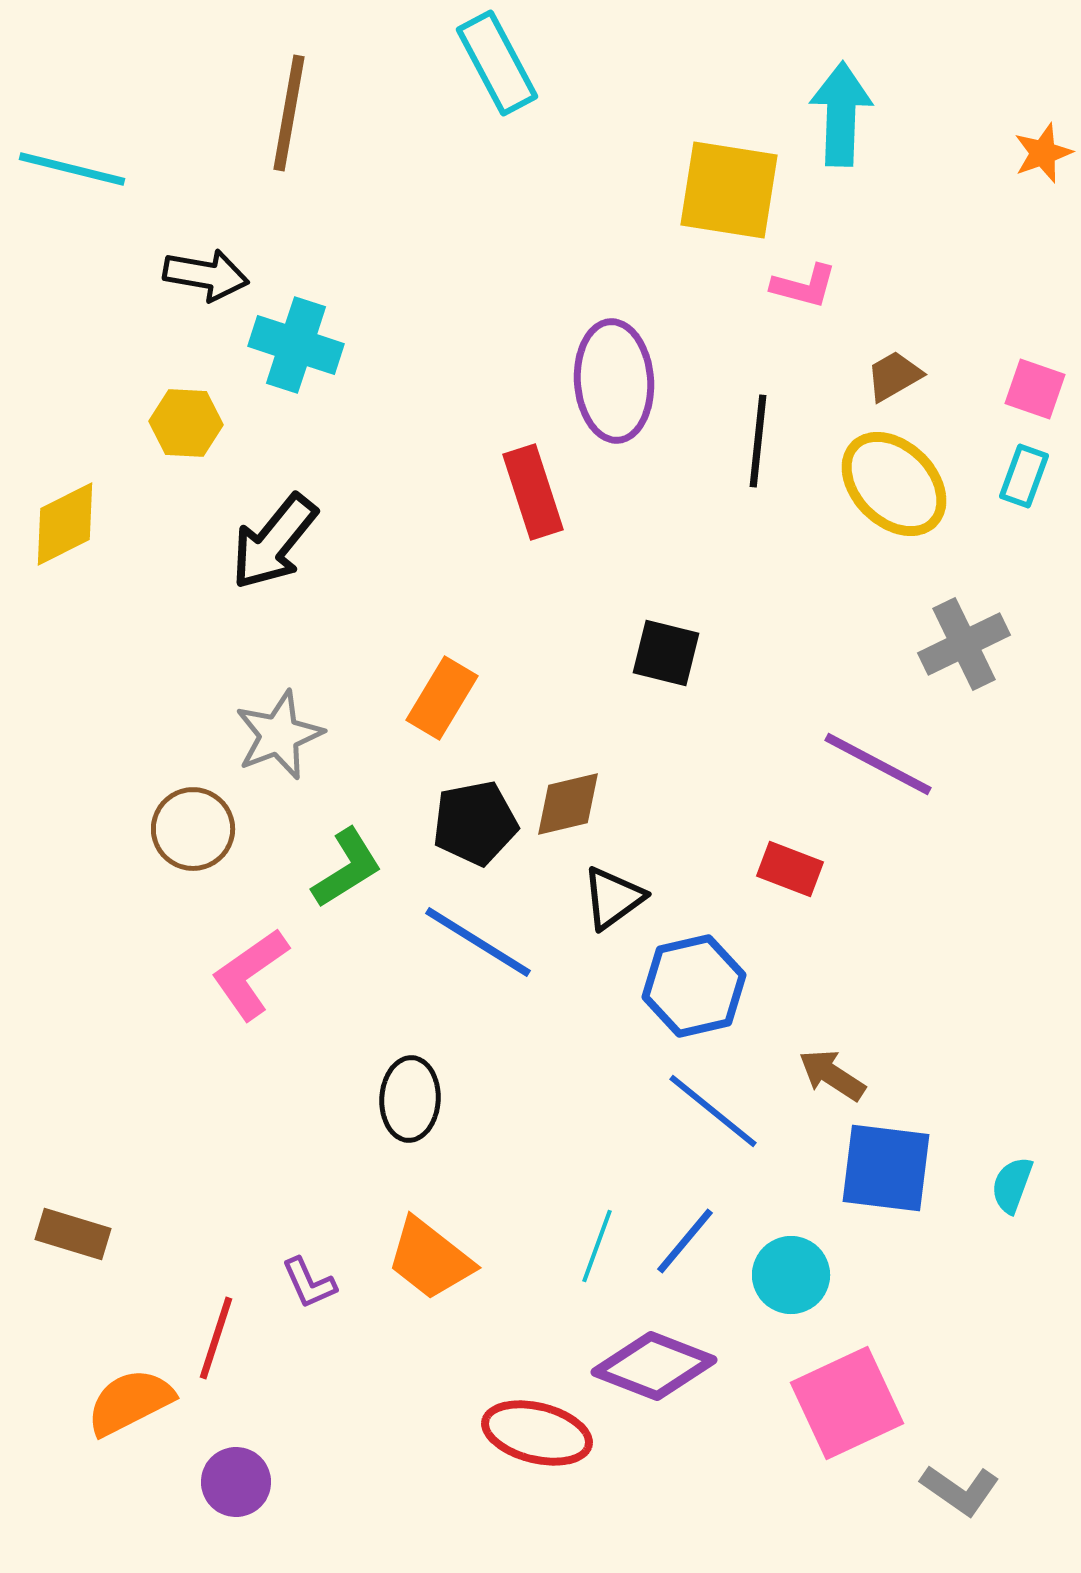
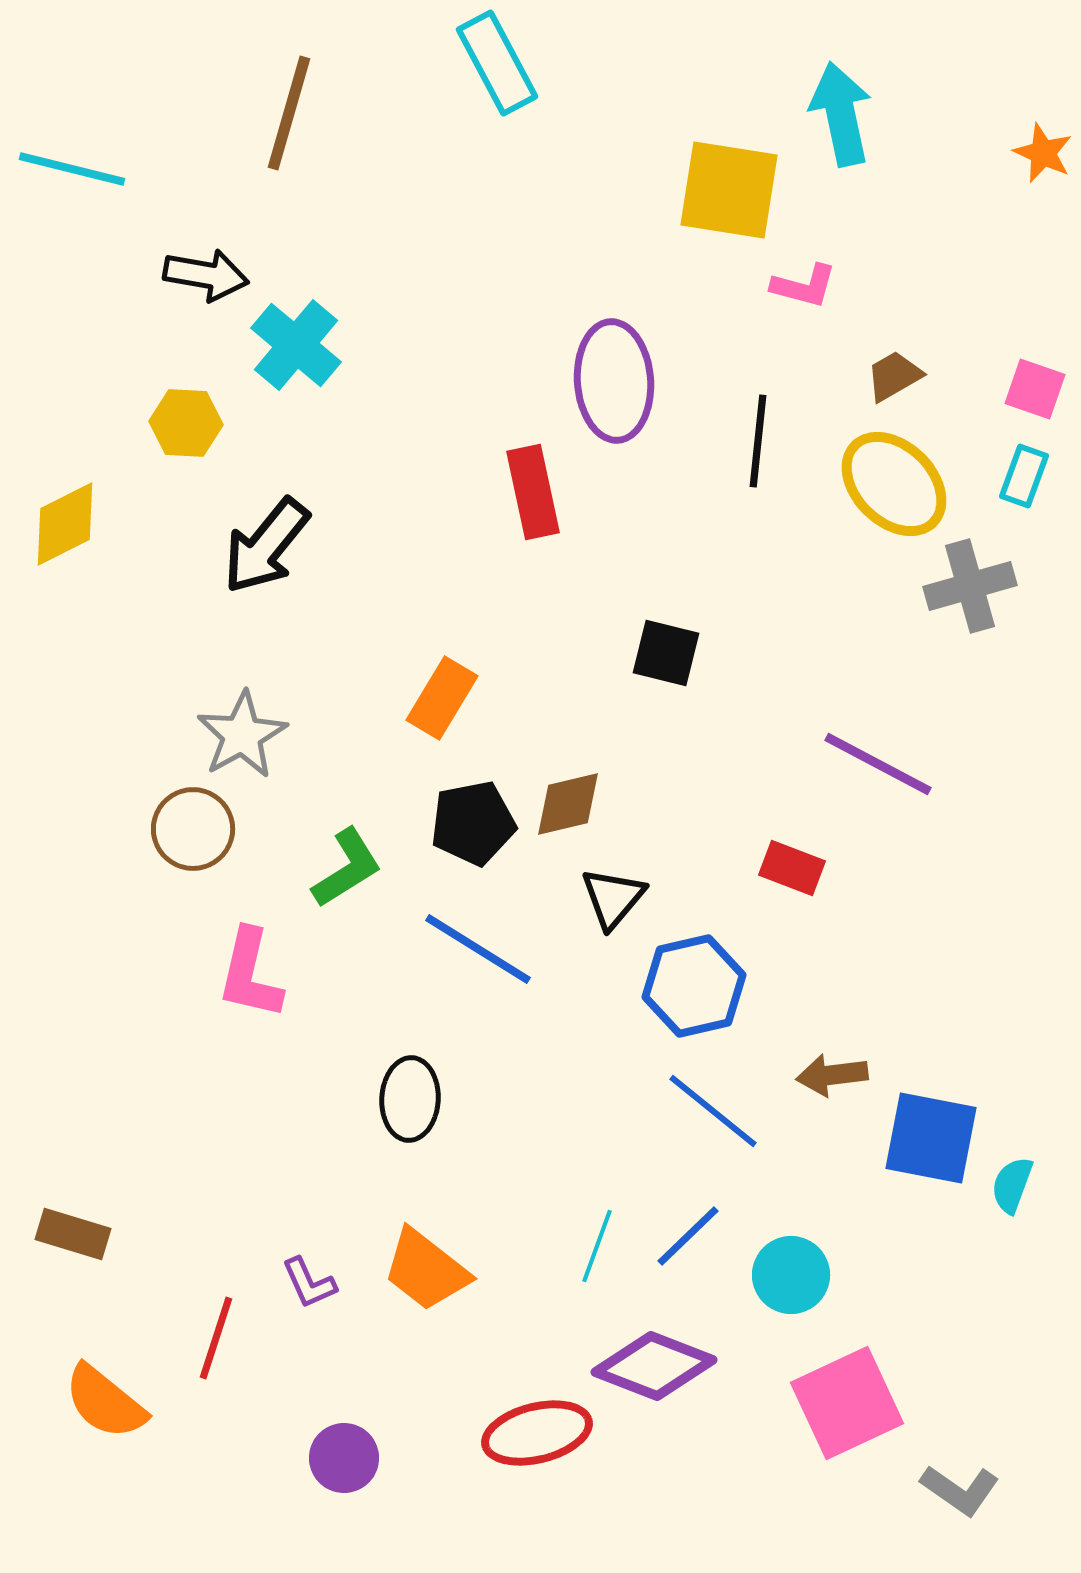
brown line at (289, 113): rotated 6 degrees clockwise
cyan arrow at (841, 114): rotated 14 degrees counterclockwise
orange star at (1043, 153): rotated 28 degrees counterclockwise
cyan cross at (296, 345): rotated 22 degrees clockwise
red rectangle at (533, 492): rotated 6 degrees clockwise
black arrow at (274, 542): moved 8 px left, 4 px down
gray cross at (964, 644): moved 6 px right, 58 px up; rotated 10 degrees clockwise
gray star at (279, 735): moved 37 px left; rotated 8 degrees counterclockwise
black pentagon at (475, 823): moved 2 px left
red rectangle at (790, 869): moved 2 px right, 1 px up
black triangle at (613, 898): rotated 14 degrees counterclockwise
blue line at (478, 942): moved 7 px down
pink L-shape at (250, 974): rotated 42 degrees counterclockwise
brown arrow at (832, 1075): rotated 40 degrees counterclockwise
blue square at (886, 1168): moved 45 px right, 30 px up; rotated 4 degrees clockwise
blue line at (685, 1241): moved 3 px right, 5 px up; rotated 6 degrees clockwise
orange trapezoid at (430, 1259): moved 4 px left, 11 px down
orange semicircle at (130, 1402): moved 25 px left; rotated 114 degrees counterclockwise
red ellipse at (537, 1433): rotated 28 degrees counterclockwise
purple circle at (236, 1482): moved 108 px right, 24 px up
